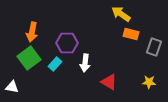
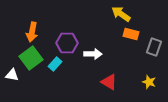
green square: moved 2 px right
white arrow: moved 8 px right, 9 px up; rotated 96 degrees counterclockwise
yellow star: rotated 16 degrees clockwise
white triangle: moved 12 px up
